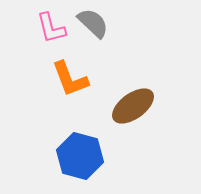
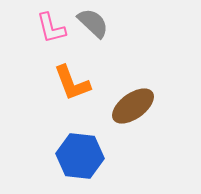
orange L-shape: moved 2 px right, 4 px down
blue hexagon: rotated 9 degrees counterclockwise
